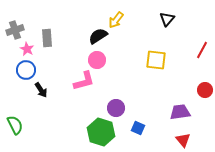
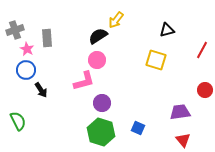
black triangle: moved 11 px down; rotated 35 degrees clockwise
yellow square: rotated 10 degrees clockwise
purple circle: moved 14 px left, 5 px up
green semicircle: moved 3 px right, 4 px up
